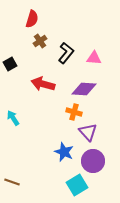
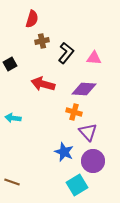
brown cross: moved 2 px right; rotated 24 degrees clockwise
cyan arrow: rotated 49 degrees counterclockwise
